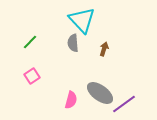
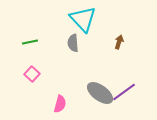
cyan triangle: moved 1 px right, 1 px up
green line: rotated 35 degrees clockwise
brown arrow: moved 15 px right, 7 px up
pink square: moved 2 px up; rotated 14 degrees counterclockwise
pink semicircle: moved 11 px left, 4 px down
purple line: moved 12 px up
